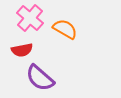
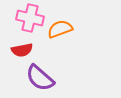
pink cross: rotated 28 degrees counterclockwise
orange semicircle: moved 5 px left; rotated 50 degrees counterclockwise
